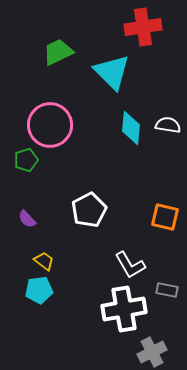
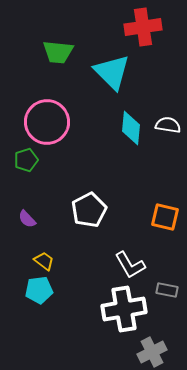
green trapezoid: rotated 148 degrees counterclockwise
pink circle: moved 3 px left, 3 px up
